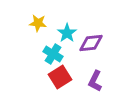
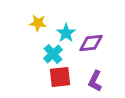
cyan star: moved 1 px left
cyan cross: rotated 18 degrees clockwise
red square: rotated 25 degrees clockwise
